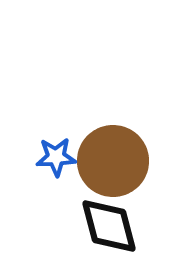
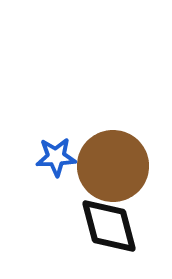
brown circle: moved 5 px down
